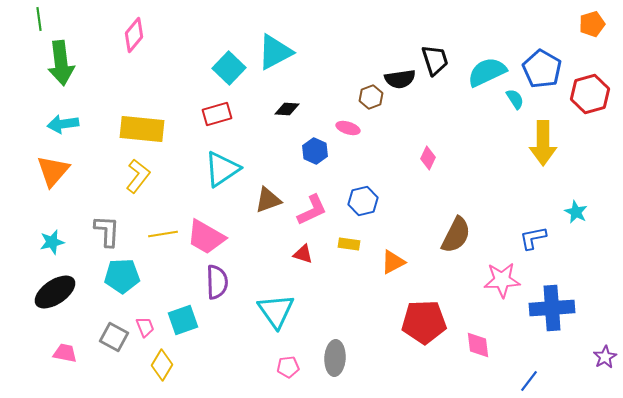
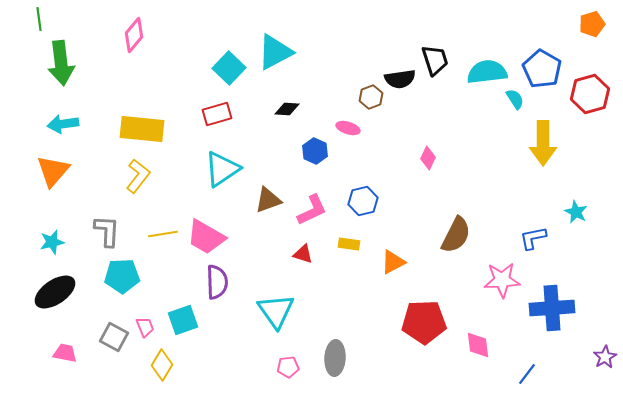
cyan semicircle at (487, 72): rotated 18 degrees clockwise
blue line at (529, 381): moved 2 px left, 7 px up
